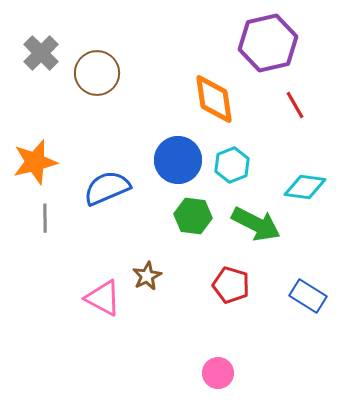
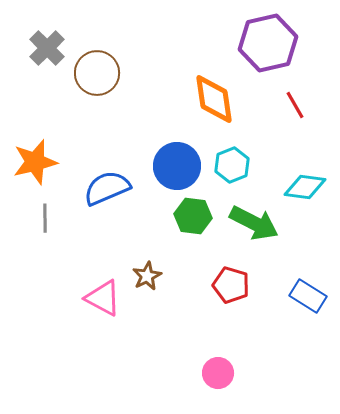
gray cross: moved 6 px right, 5 px up
blue circle: moved 1 px left, 6 px down
green arrow: moved 2 px left, 1 px up
